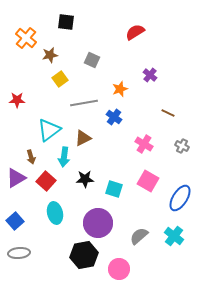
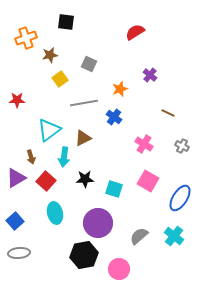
orange cross: rotated 30 degrees clockwise
gray square: moved 3 px left, 4 px down
